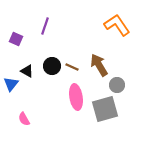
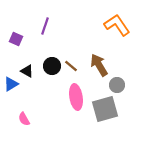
brown line: moved 1 px left, 1 px up; rotated 16 degrees clockwise
blue triangle: rotated 21 degrees clockwise
